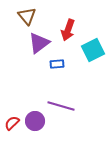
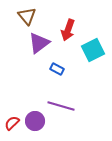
blue rectangle: moved 5 px down; rotated 32 degrees clockwise
